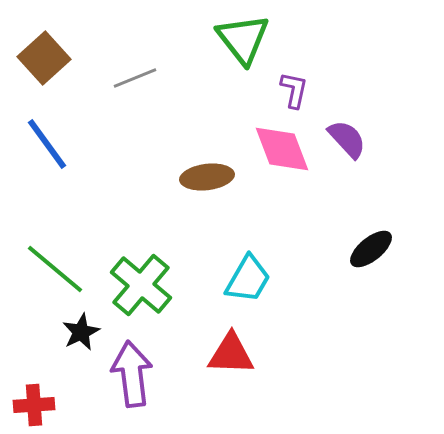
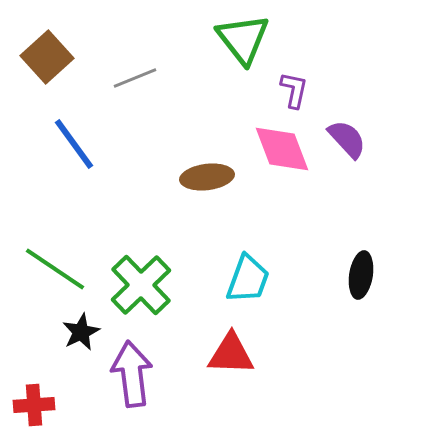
brown square: moved 3 px right, 1 px up
blue line: moved 27 px right
black ellipse: moved 10 px left, 26 px down; rotated 42 degrees counterclockwise
green line: rotated 6 degrees counterclockwise
cyan trapezoid: rotated 10 degrees counterclockwise
green cross: rotated 6 degrees clockwise
